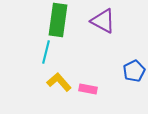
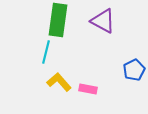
blue pentagon: moved 1 px up
